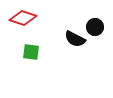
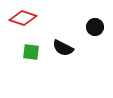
black semicircle: moved 12 px left, 9 px down
